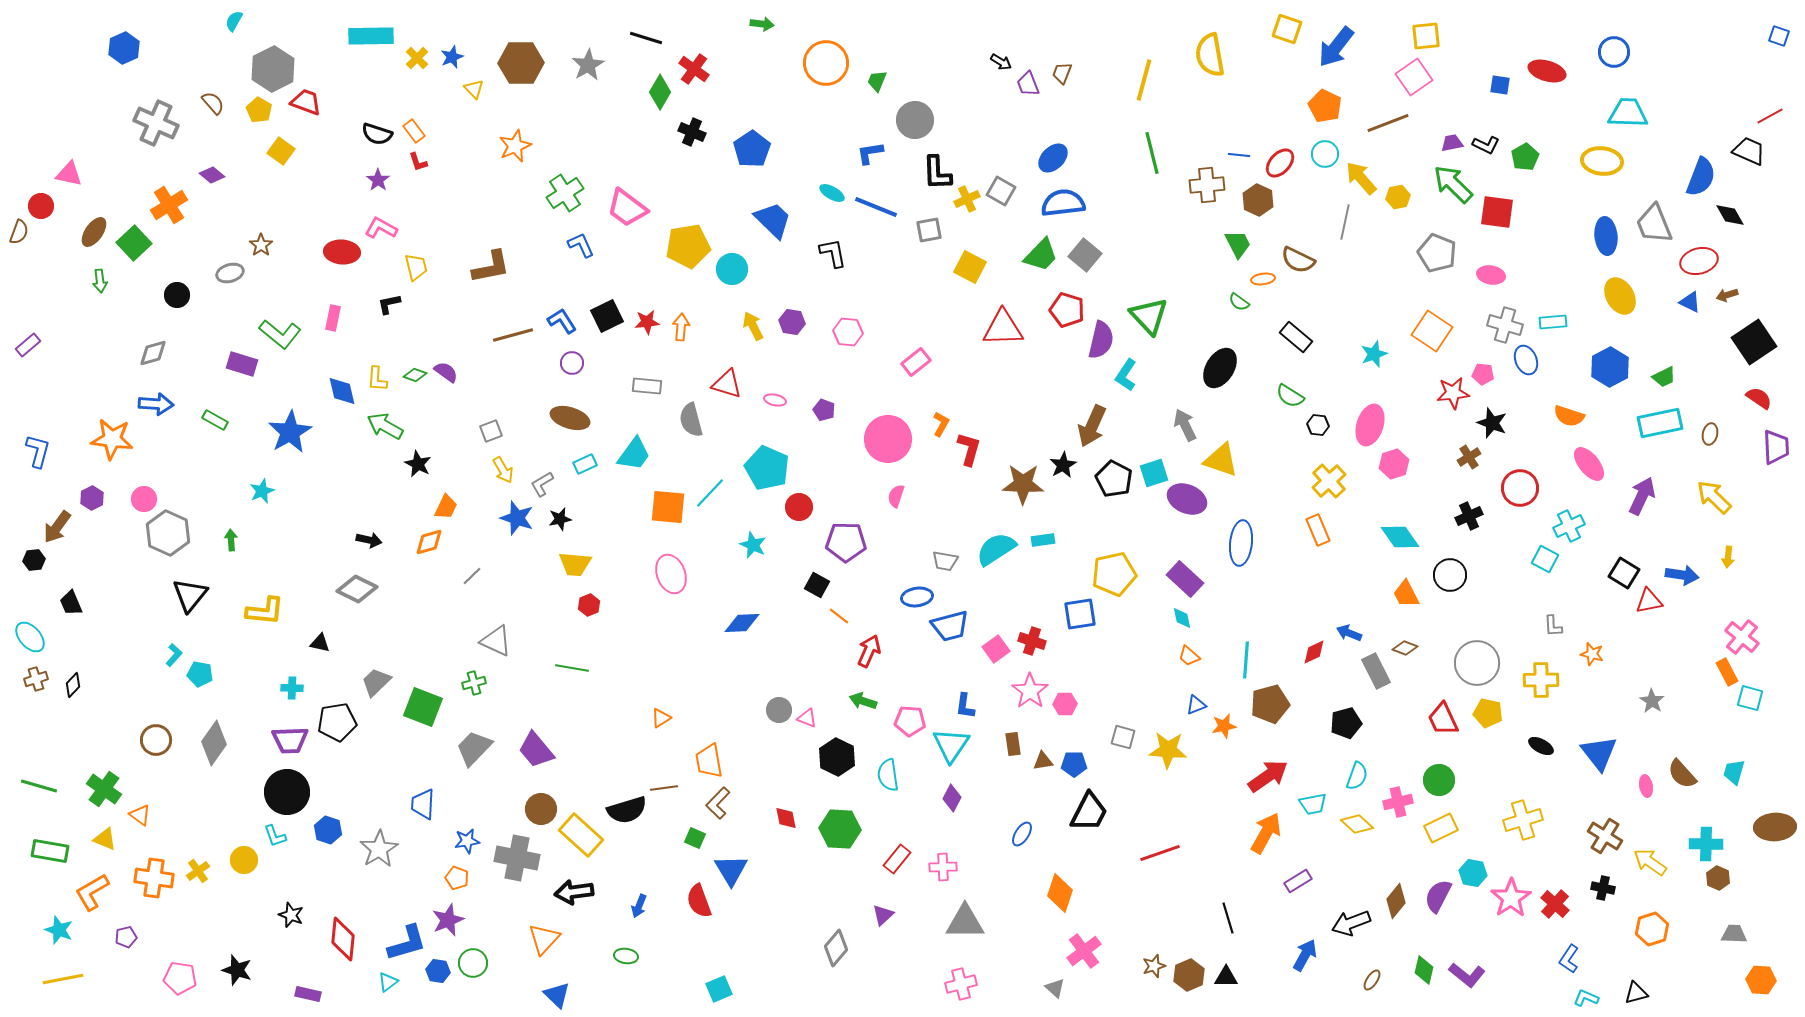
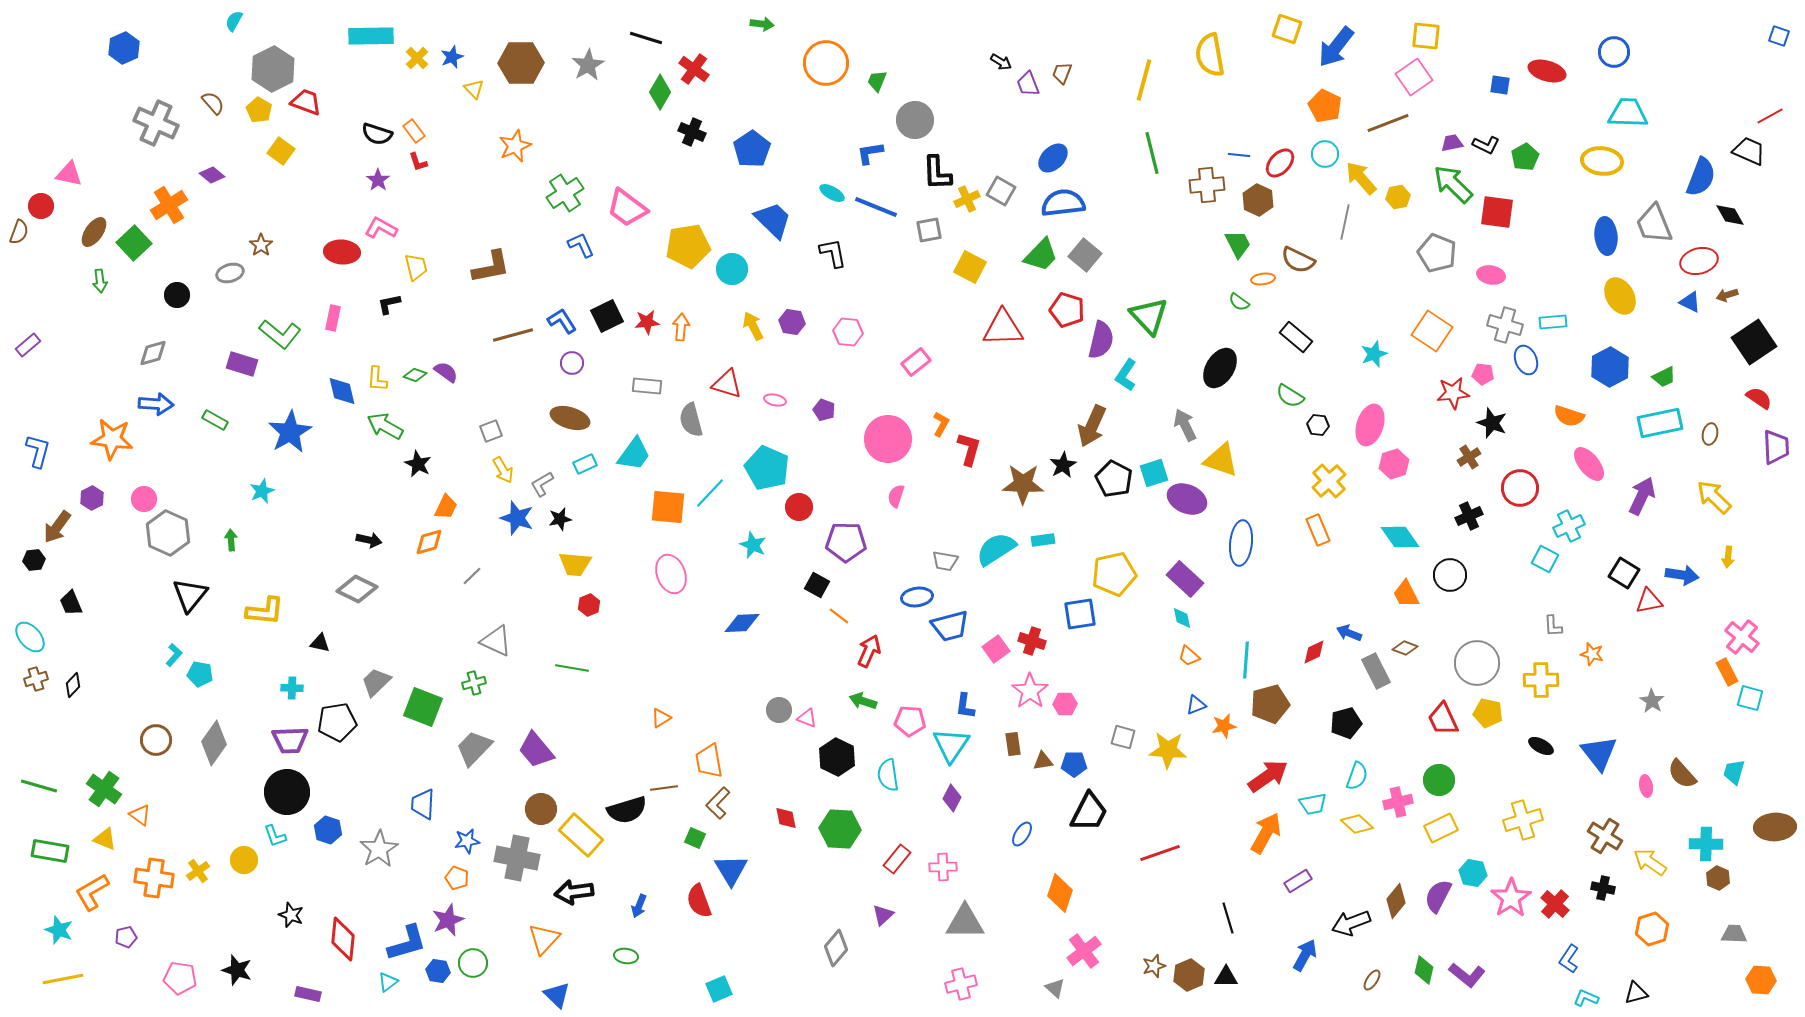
yellow square at (1426, 36): rotated 12 degrees clockwise
